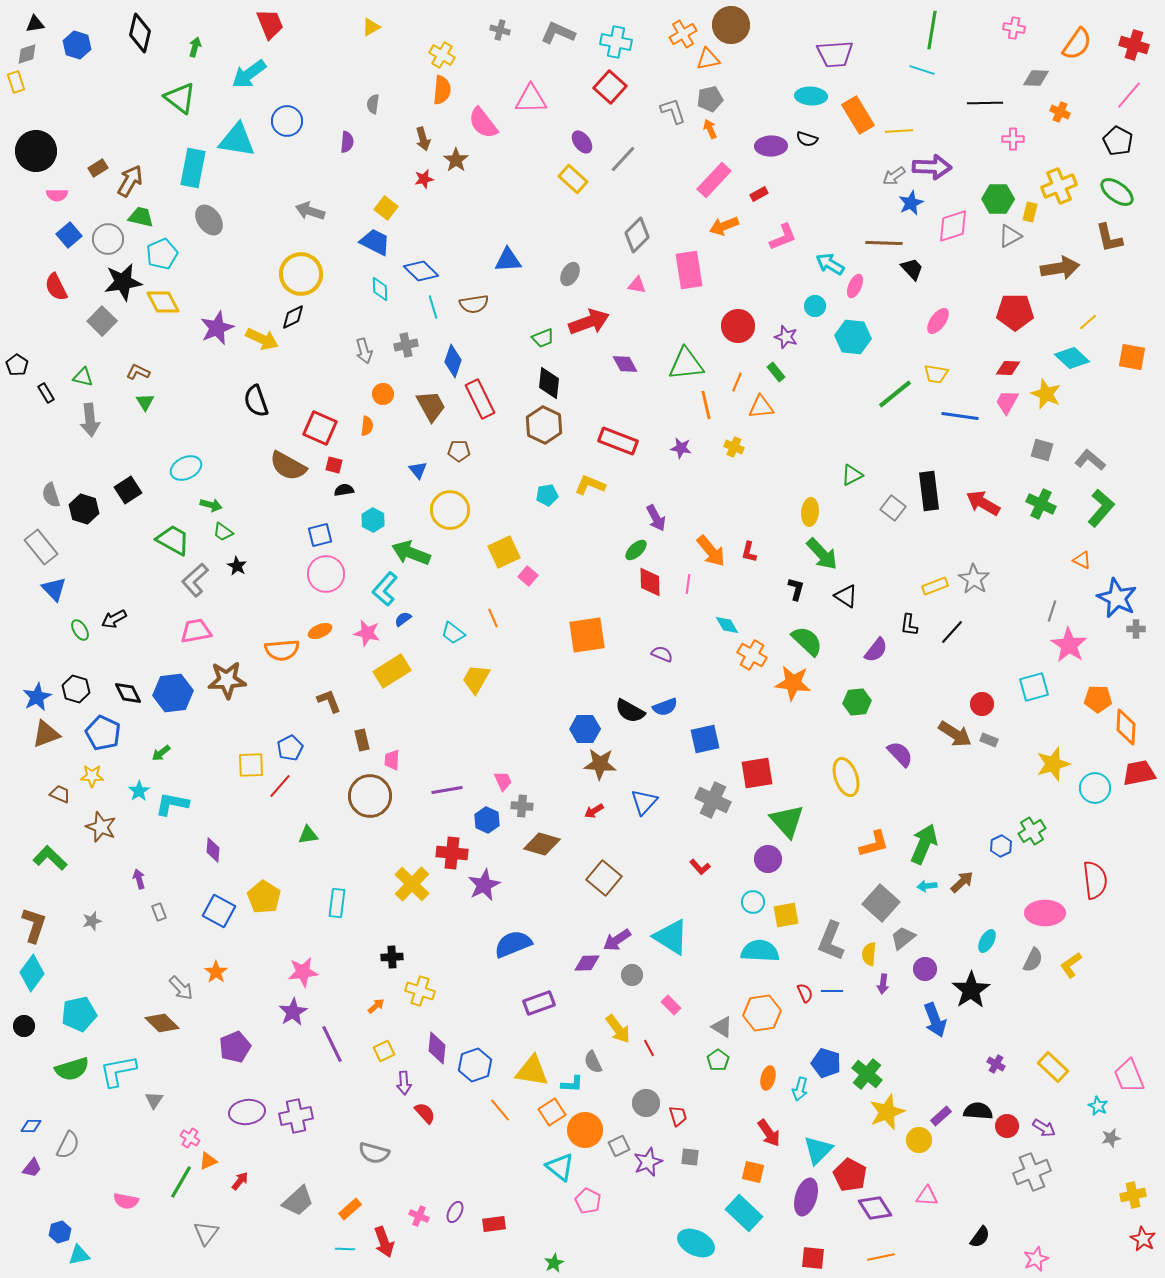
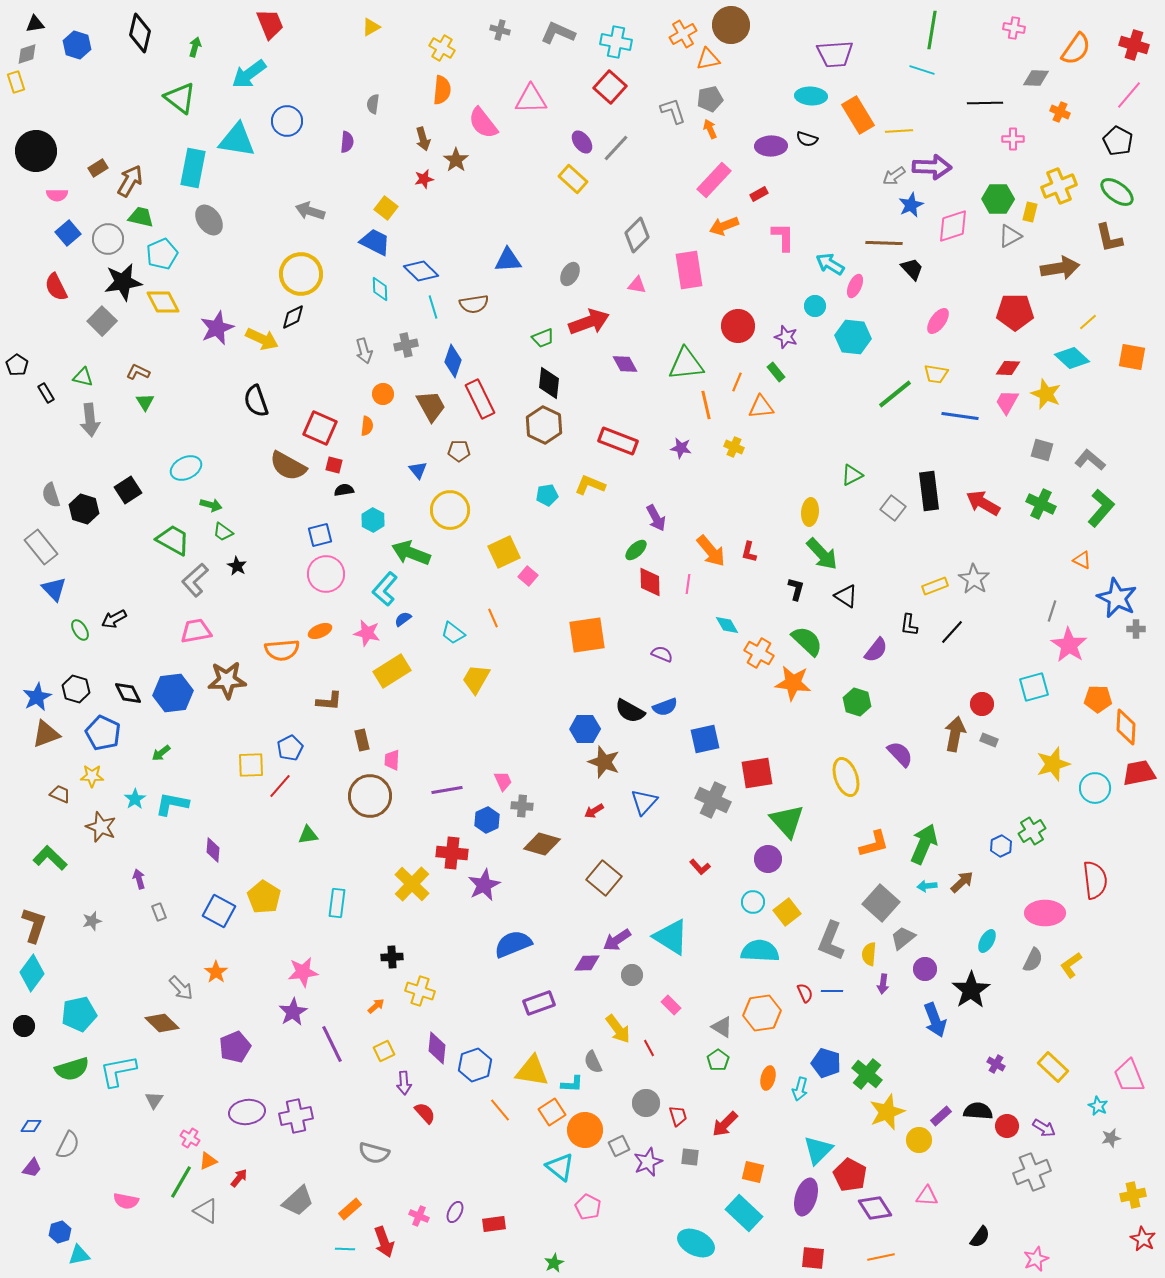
orange semicircle at (1077, 44): moved 1 px left, 5 px down
yellow cross at (442, 55): moved 7 px up
gray line at (623, 159): moved 7 px left, 11 px up
blue star at (911, 203): moved 2 px down
blue square at (69, 235): moved 1 px left, 2 px up
pink L-shape at (783, 237): rotated 68 degrees counterclockwise
orange cross at (752, 655): moved 7 px right, 2 px up
brown L-shape at (329, 701): rotated 116 degrees clockwise
green hexagon at (857, 702): rotated 24 degrees clockwise
brown arrow at (955, 734): rotated 112 degrees counterclockwise
brown star at (600, 764): moved 4 px right, 2 px up; rotated 16 degrees clockwise
cyan star at (139, 791): moved 4 px left, 8 px down
blue hexagon at (487, 820): rotated 10 degrees clockwise
yellow square at (786, 915): moved 1 px right, 3 px up; rotated 28 degrees counterclockwise
red arrow at (769, 1133): moved 44 px left, 9 px up; rotated 80 degrees clockwise
red arrow at (240, 1181): moved 1 px left, 3 px up
pink pentagon at (588, 1201): moved 6 px down
gray triangle at (206, 1233): moved 22 px up; rotated 36 degrees counterclockwise
